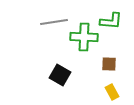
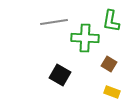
green L-shape: rotated 95 degrees clockwise
green cross: moved 1 px right, 1 px down
brown square: rotated 28 degrees clockwise
yellow rectangle: rotated 42 degrees counterclockwise
